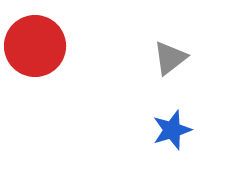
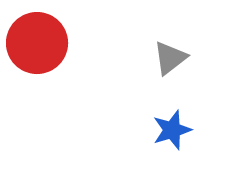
red circle: moved 2 px right, 3 px up
